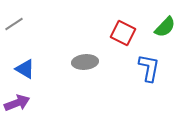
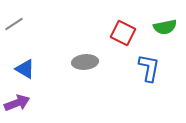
green semicircle: rotated 35 degrees clockwise
